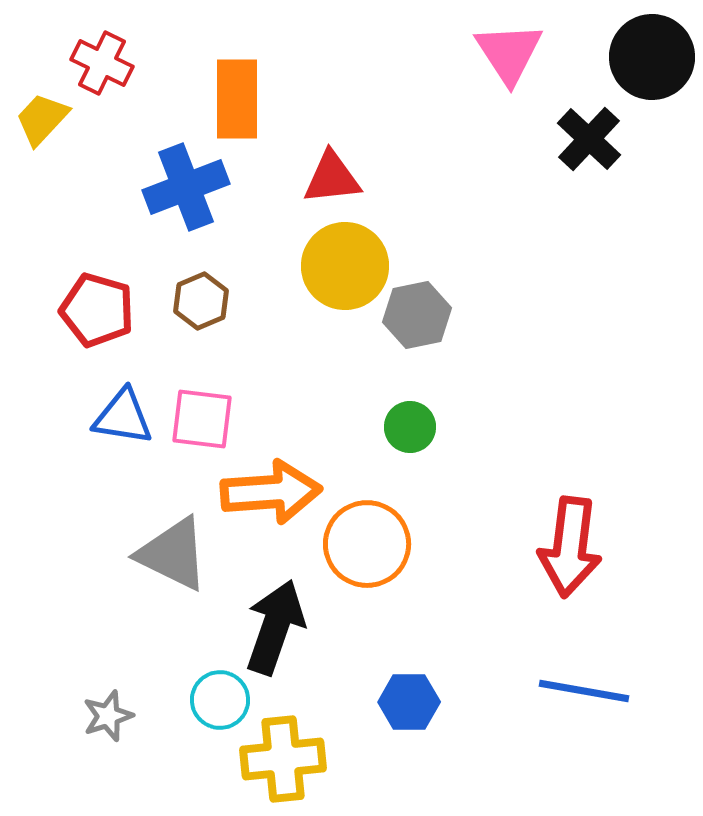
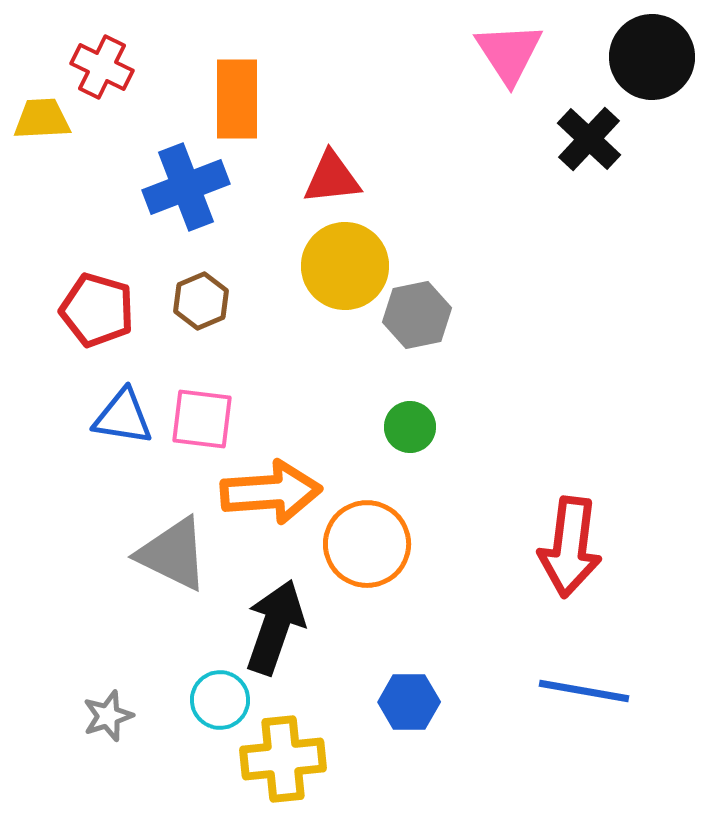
red cross: moved 4 px down
yellow trapezoid: rotated 44 degrees clockwise
